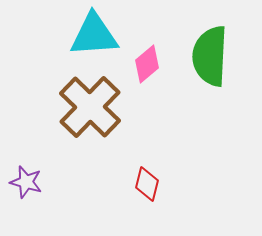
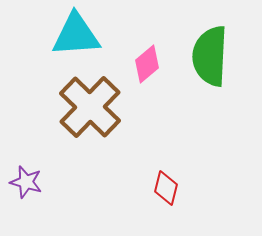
cyan triangle: moved 18 px left
red diamond: moved 19 px right, 4 px down
